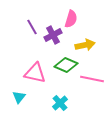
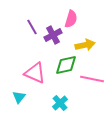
green diamond: rotated 35 degrees counterclockwise
pink triangle: rotated 10 degrees clockwise
